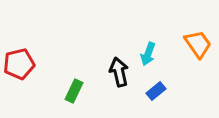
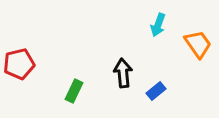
cyan arrow: moved 10 px right, 29 px up
black arrow: moved 4 px right, 1 px down; rotated 8 degrees clockwise
